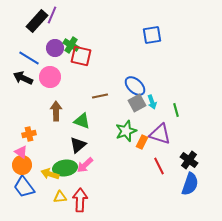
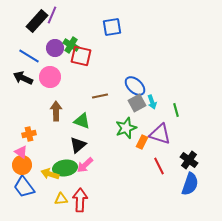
blue square: moved 40 px left, 8 px up
blue line: moved 2 px up
green star: moved 3 px up
yellow triangle: moved 1 px right, 2 px down
